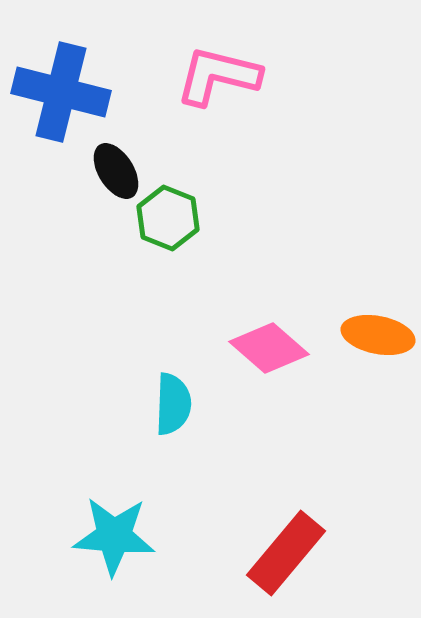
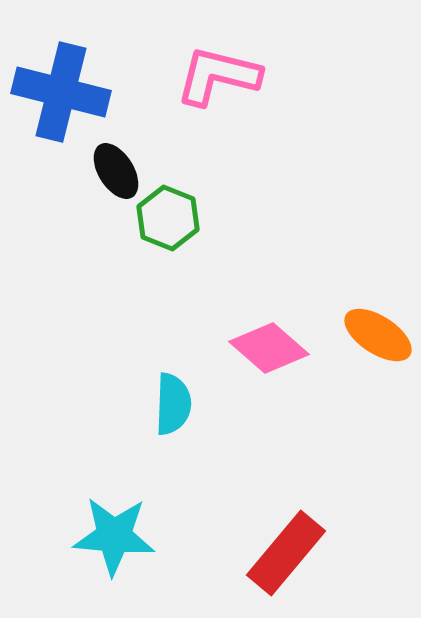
orange ellipse: rotated 22 degrees clockwise
